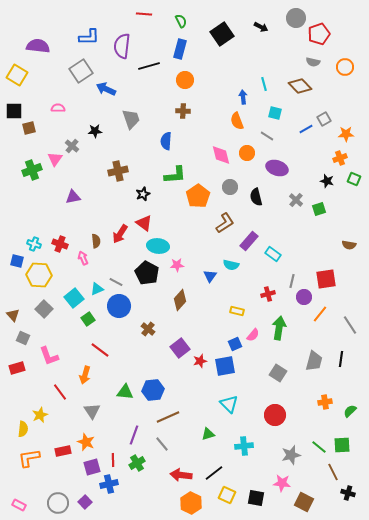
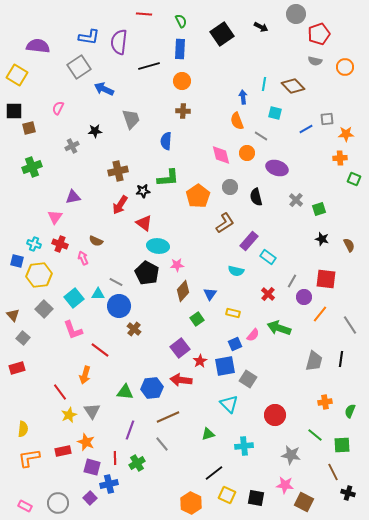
gray circle at (296, 18): moved 4 px up
blue L-shape at (89, 37): rotated 10 degrees clockwise
purple semicircle at (122, 46): moved 3 px left, 4 px up
blue rectangle at (180, 49): rotated 12 degrees counterclockwise
gray semicircle at (313, 62): moved 2 px right, 1 px up
gray square at (81, 71): moved 2 px left, 4 px up
orange circle at (185, 80): moved 3 px left, 1 px down
cyan line at (264, 84): rotated 24 degrees clockwise
brown diamond at (300, 86): moved 7 px left
blue arrow at (106, 89): moved 2 px left
pink semicircle at (58, 108): rotated 64 degrees counterclockwise
gray square at (324, 119): moved 3 px right; rotated 24 degrees clockwise
gray line at (267, 136): moved 6 px left
gray cross at (72, 146): rotated 24 degrees clockwise
orange cross at (340, 158): rotated 16 degrees clockwise
pink triangle at (55, 159): moved 58 px down
green cross at (32, 170): moved 3 px up
green L-shape at (175, 175): moved 7 px left, 3 px down
black star at (327, 181): moved 5 px left, 58 px down
black star at (143, 194): moved 3 px up; rotated 16 degrees clockwise
red arrow at (120, 234): moved 29 px up
brown semicircle at (96, 241): rotated 120 degrees clockwise
brown semicircle at (349, 245): rotated 128 degrees counterclockwise
cyan rectangle at (273, 254): moved 5 px left, 3 px down
cyan semicircle at (231, 265): moved 5 px right, 6 px down
yellow hexagon at (39, 275): rotated 10 degrees counterclockwise
blue triangle at (210, 276): moved 18 px down
red square at (326, 279): rotated 15 degrees clockwise
gray line at (292, 281): rotated 16 degrees clockwise
cyan triangle at (97, 289): moved 1 px right, 5 px down; rotated 24 degrees clockwise
red cross at (268, 294): rotated 32 degrees counterclockwise
brown diamond at (180, 300): moved 3 px right, 9 px up
yellow rectangle at (237, 311): moved 4 px left, 2 px down
green square at (88, 319): moved 109 px right
green arrow at (279, 328): rotated 80 degrees counterclockwise
brown cross at (148, 329): moved 14 px left
gray square at (23, 338): rotated 16 degrees clockwise
pink L-shape at (49, 356): moved 24 px right, 26 px up
red star at (200, 361): rotated 16 degrees counterclockwise
gray square at (278, 373): moved 30 px left, 6 px down
blue hexagon at (153, 390): moved 1 px left, 2 px up
green semicircle at (350, 411): rotated 24 degrees counterclockwise
yellow star at (40, 415): moved 29 px right
purple line at (134, 435): moved 4 px left, 5 px up
green line at (319, 447): moved 4 px left, 12 px up
gray star at (291, 455): rotated 24 degrees clockwise
red line at (113, 460): moved 2 px right, 2 px up
purple square at (92, 467): rotated 30 degrees clockwise
red arrow at (181, 475): moved 95 px up
pink star at (282, 483): moved 3 px right, 2 px down
purple square at (85, 502): moved 5 px right, 4 px up
pink rectangle at (19, 505): moved 6 px right, 1 px down
